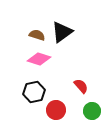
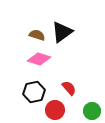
red semicircle: moved 12 px left, 2 px down
red circle: moved 1 px left
